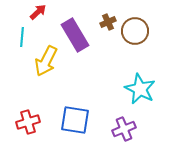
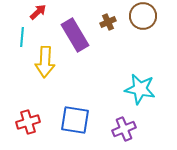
brown circle: moved 8 px right, 15 px up
yellow arrow: moved 1 px left, 1 px down; rotated 24 degrees counterclockwise
cyan star: rotated 16 degrees counterclockwise
